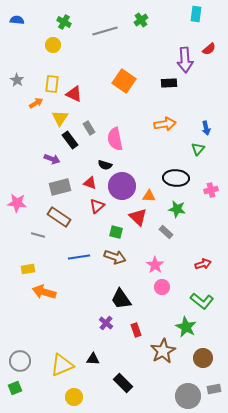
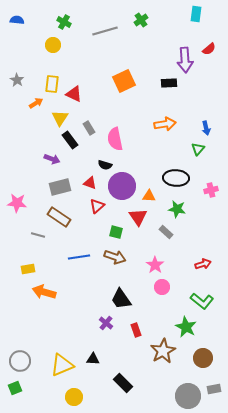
orange square at (124, 81): rotated 30 degrees clockwise
red triangle at (138, 217): rotated 12 degrees clockwise
